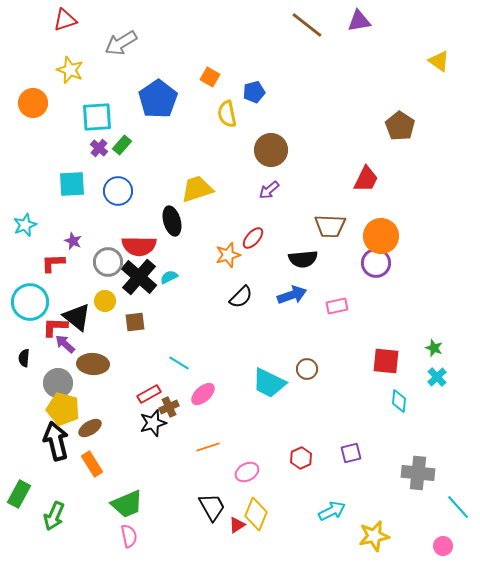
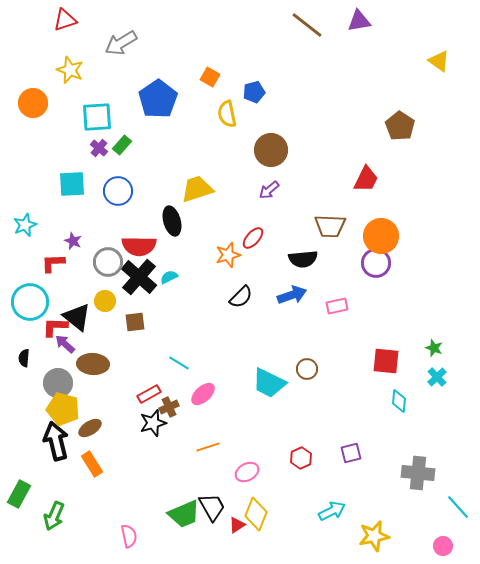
green trapezoid at (127, 504): moved 57 px right, 10 px down
